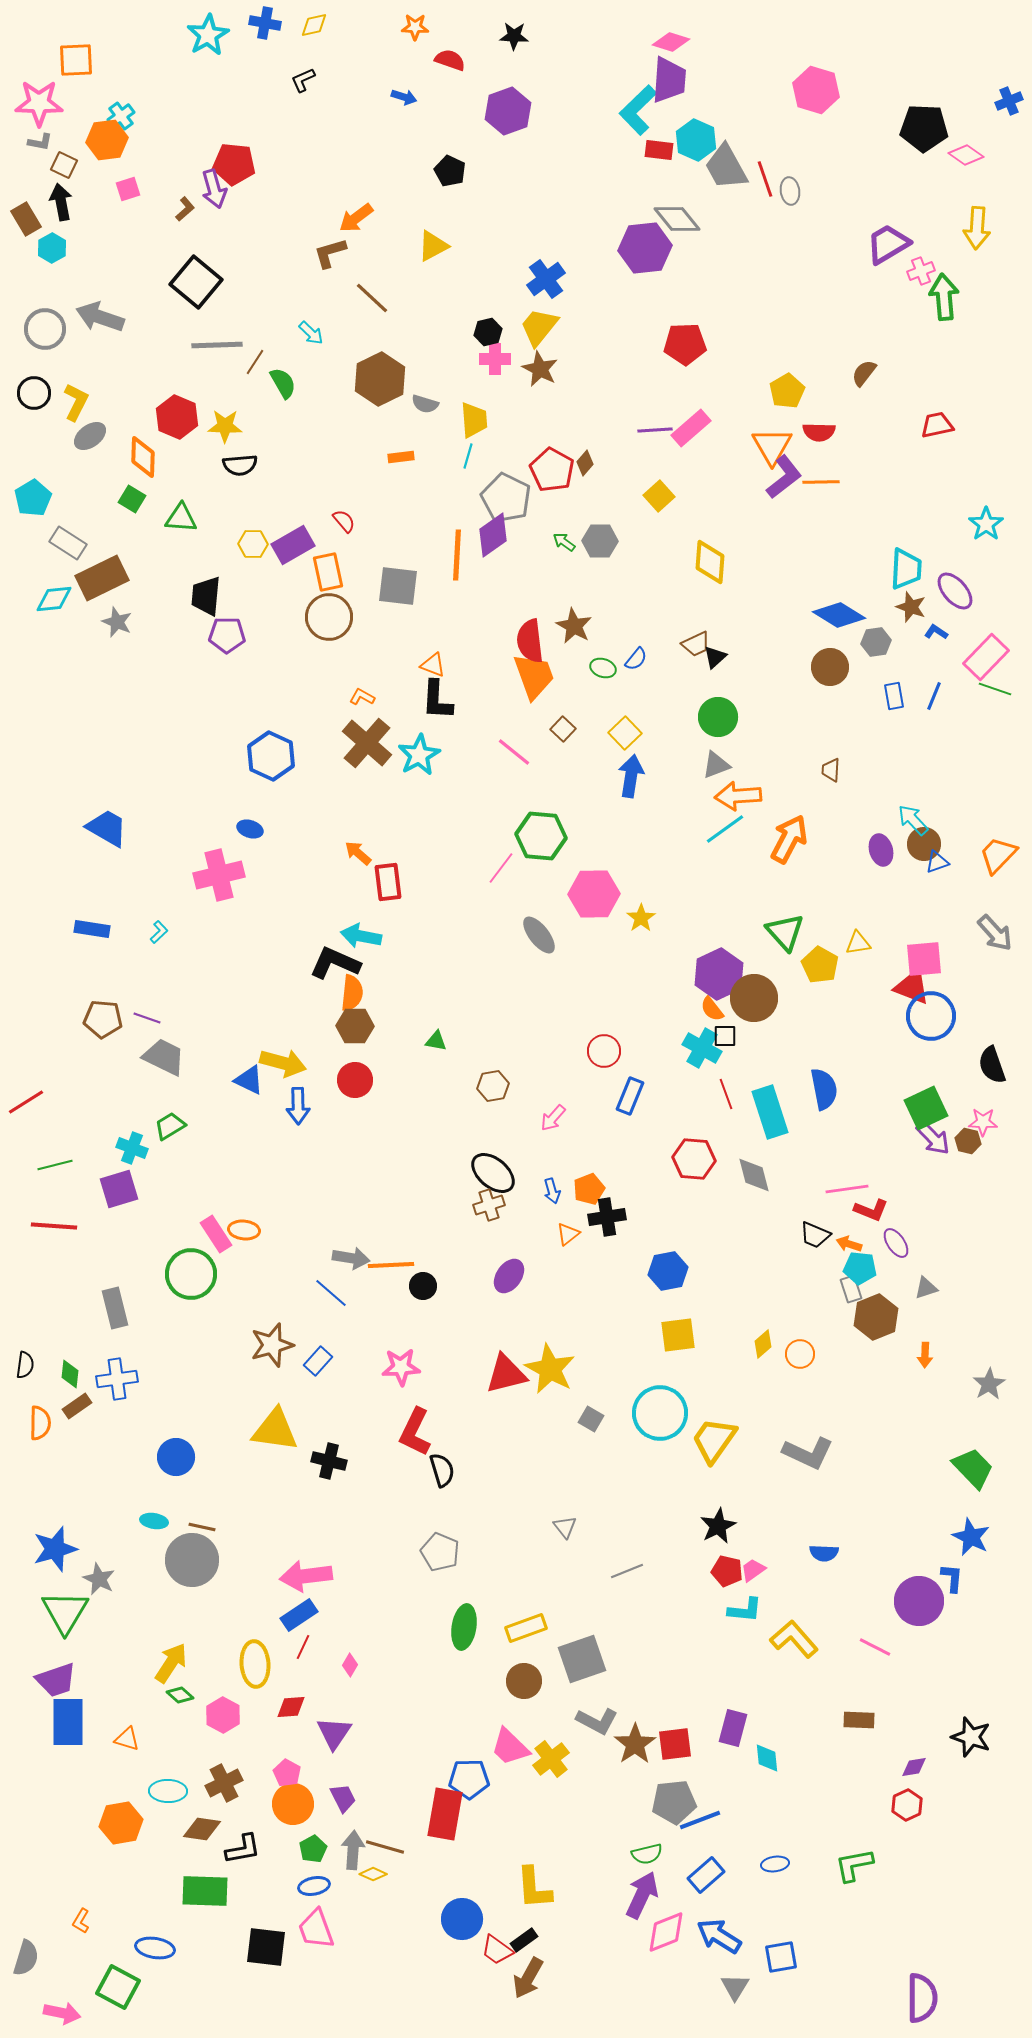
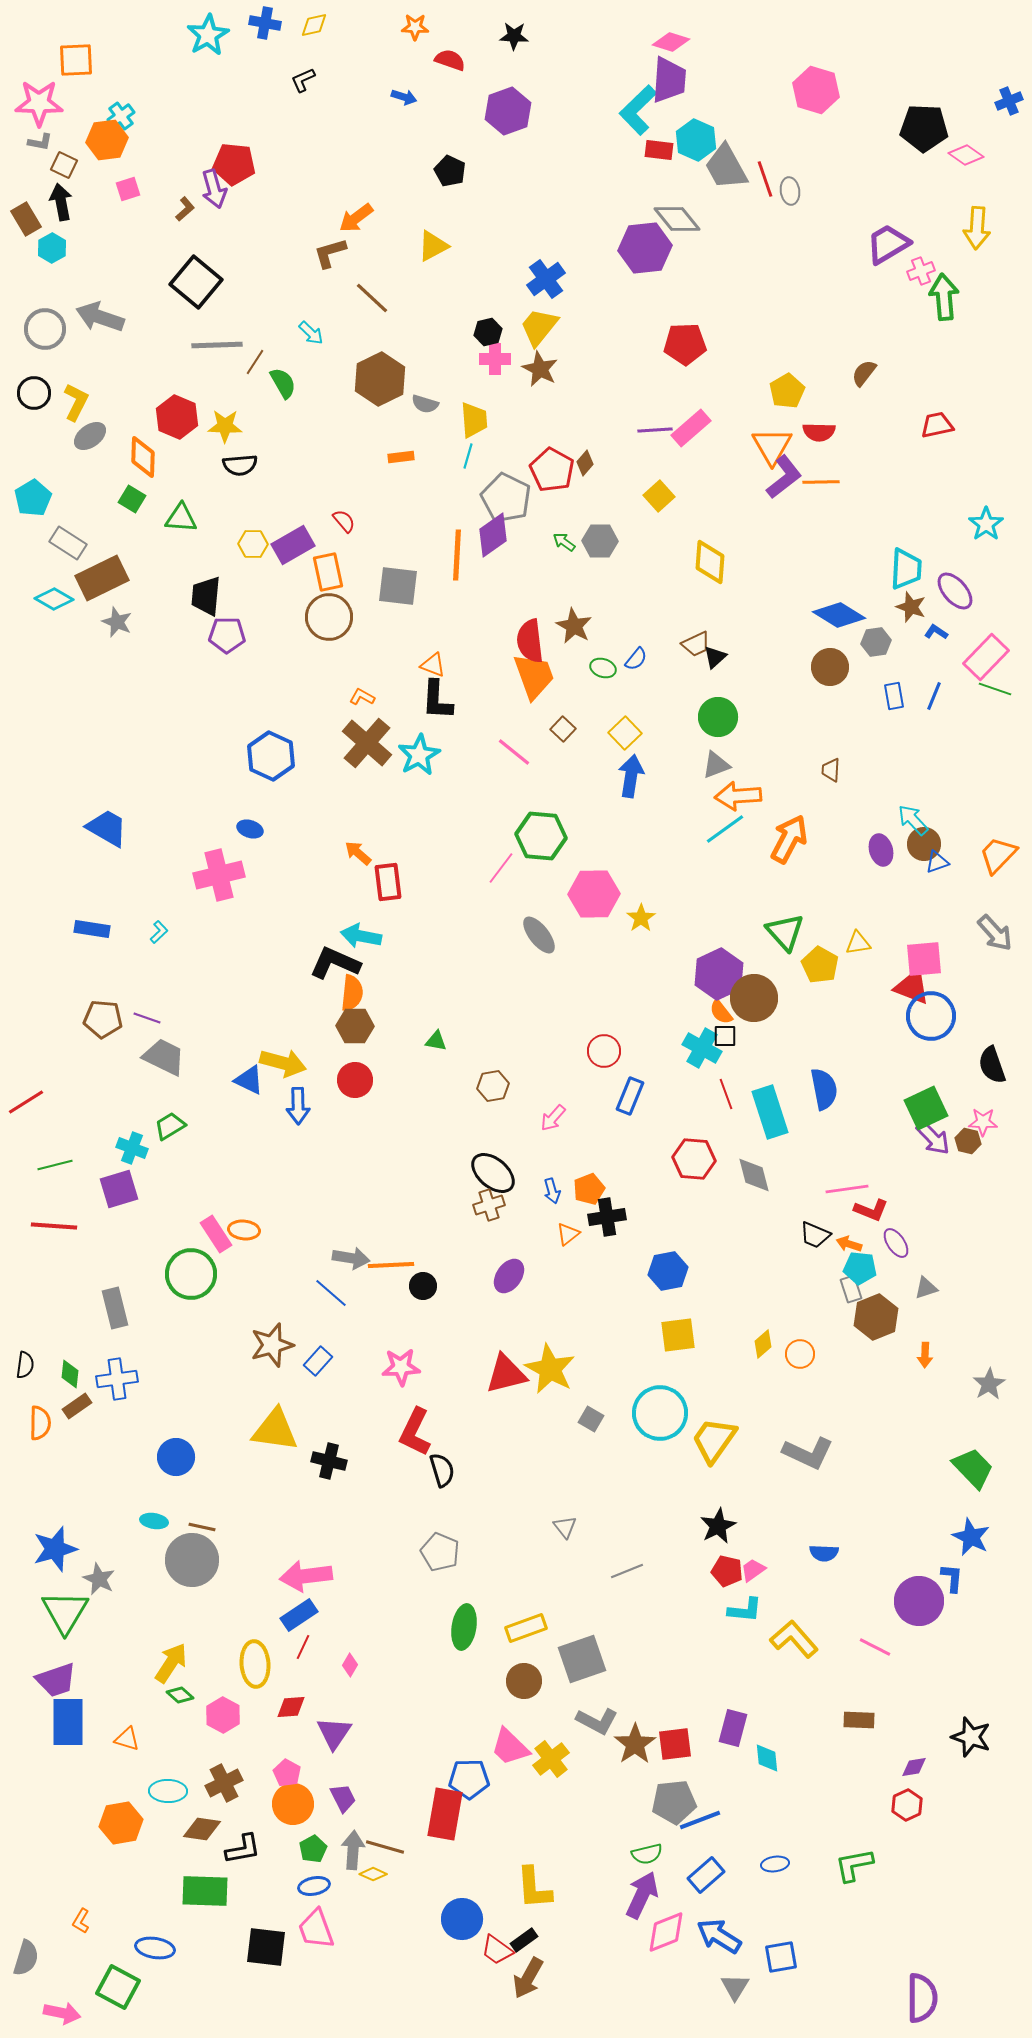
cyan diamond at (54, 599): rotated 36 degrees clockwise
orange semicircle at (712, 1009): moved 9 px right, 3 px down
